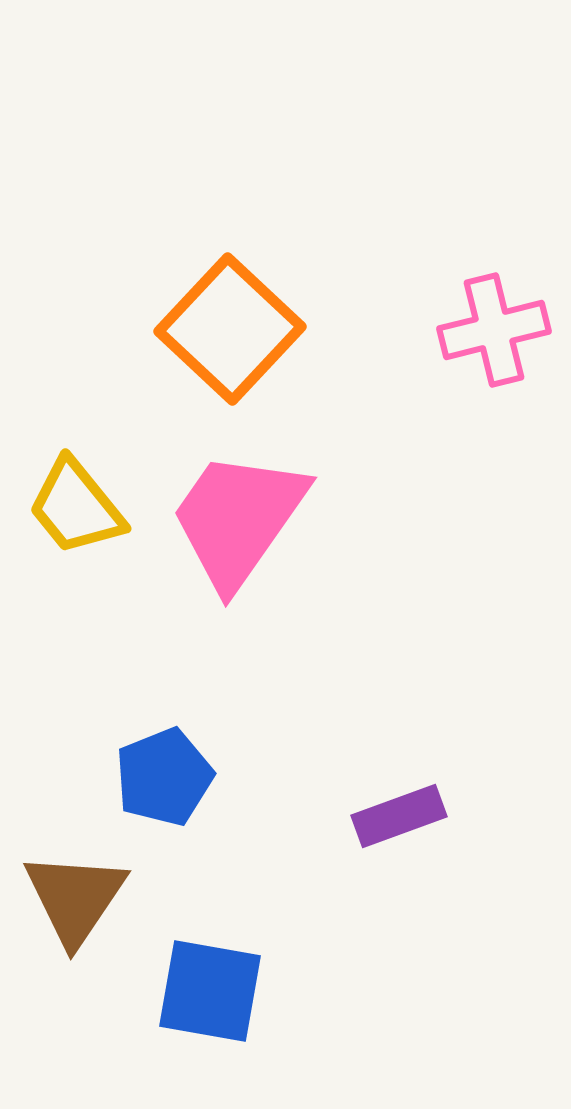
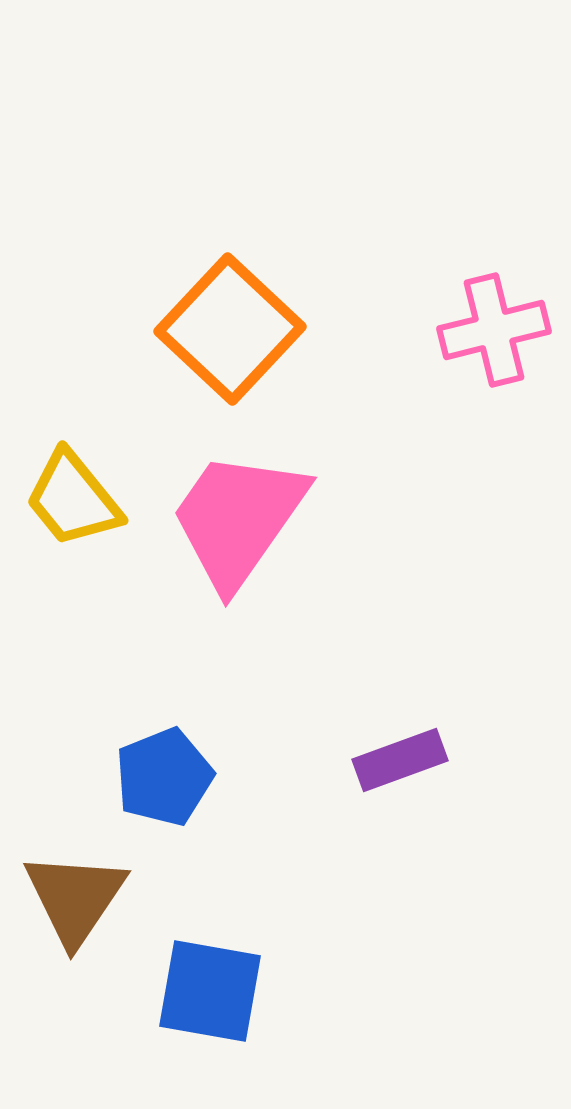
yellow trapezoid: moved 3 px left, 8 px up
purple rectangle: moved 1 px right, 56 px up
